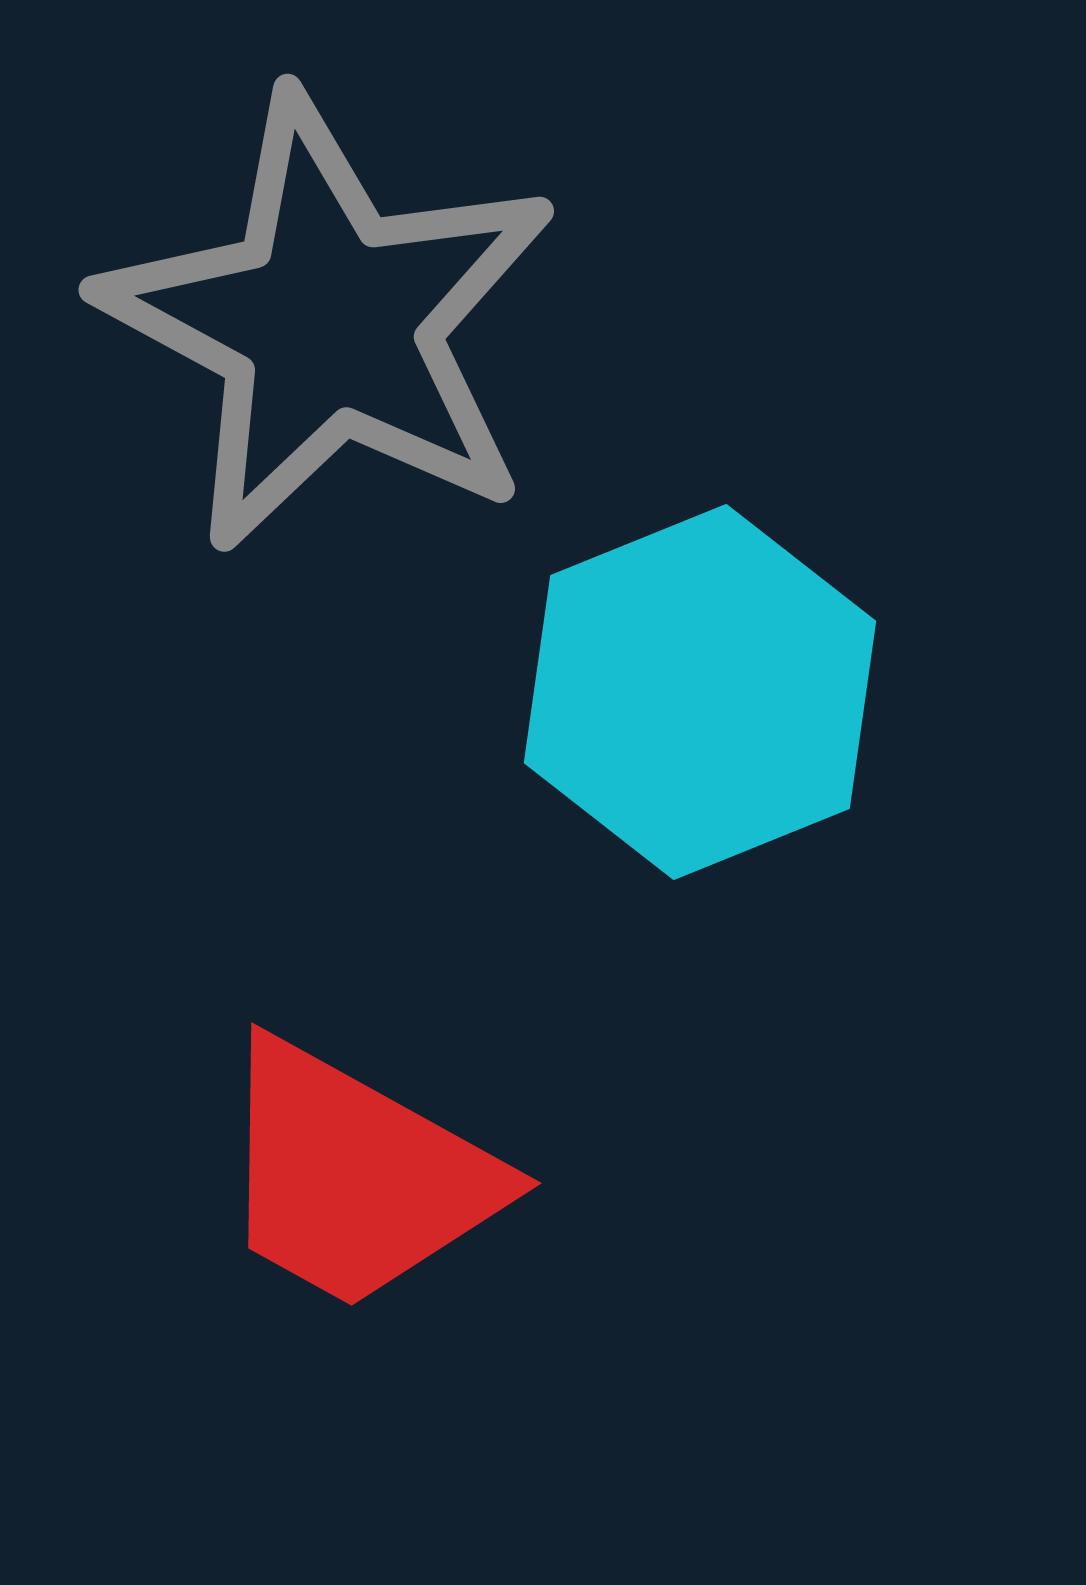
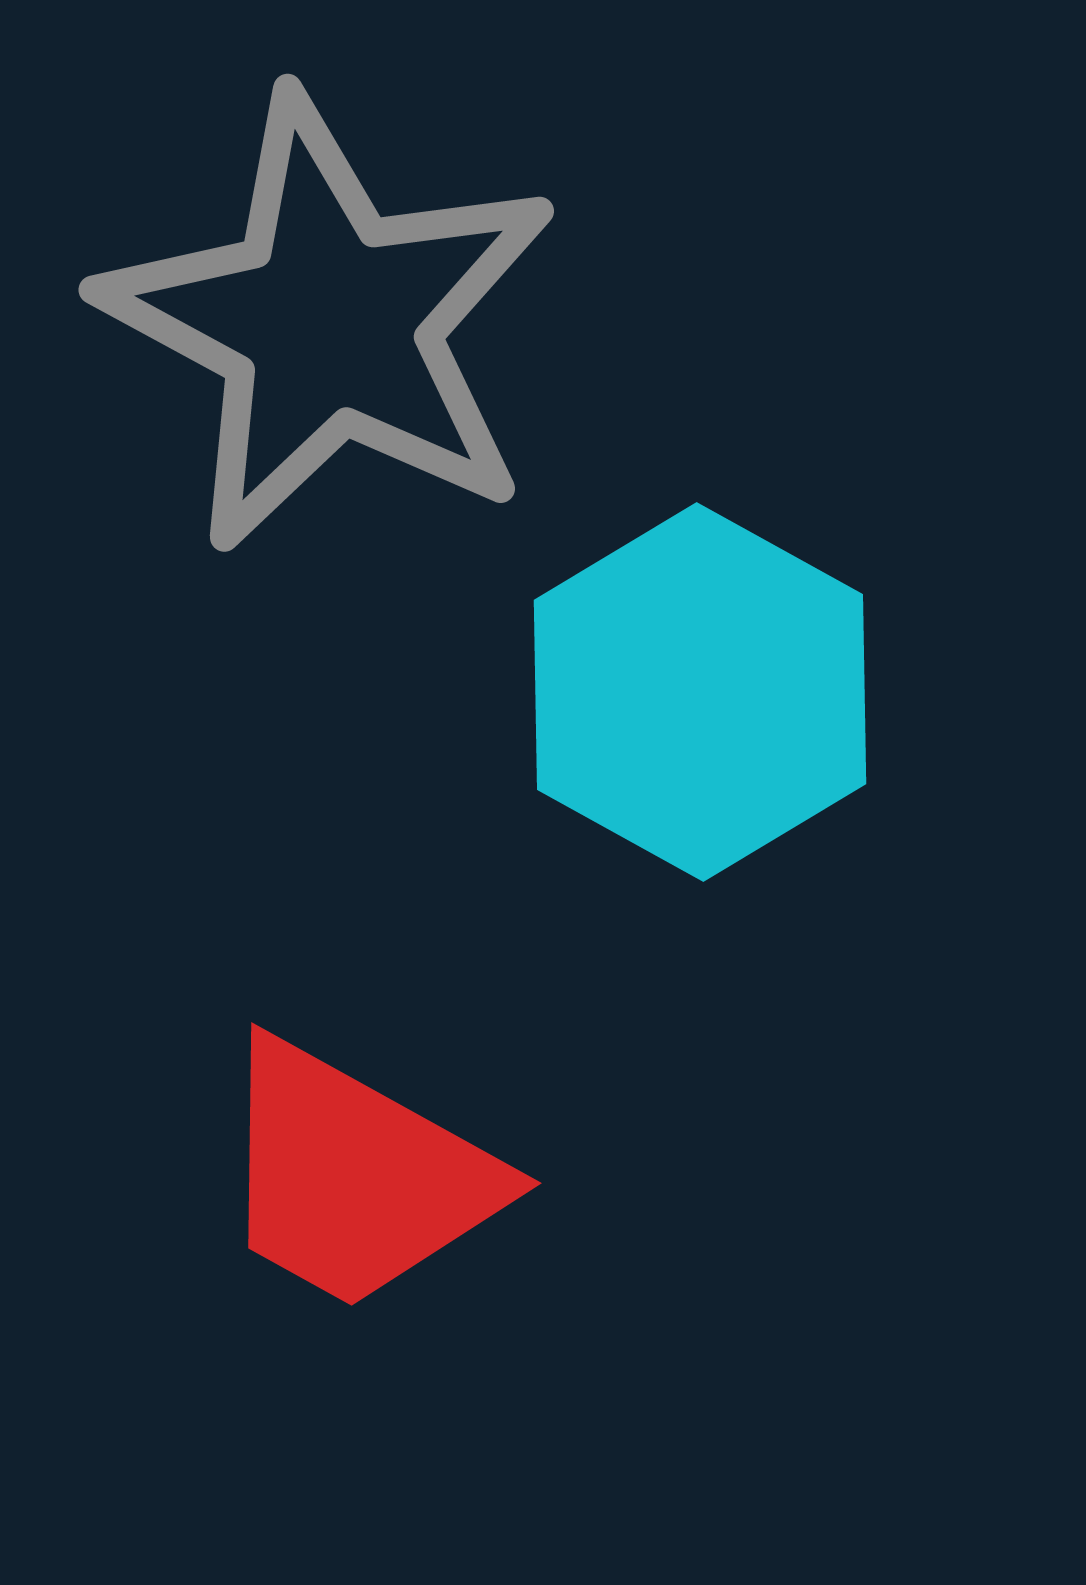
cyan hexagon: rotated 9 degrees counterclockwise
